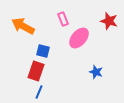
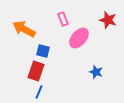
red star: moved 1 px left, 1 px up
orange arrow: moved 1 px right, 3 px down
